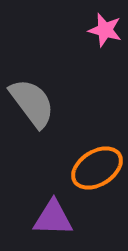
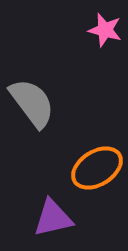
purple triangle: rotated 15 degrees counterclockwise
